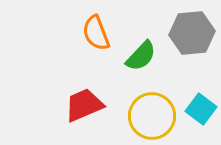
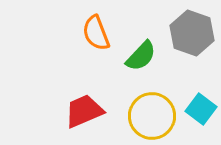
gray hexagon: rotated 24 degrees clockwise
red trapezoid: moved 6 px down
